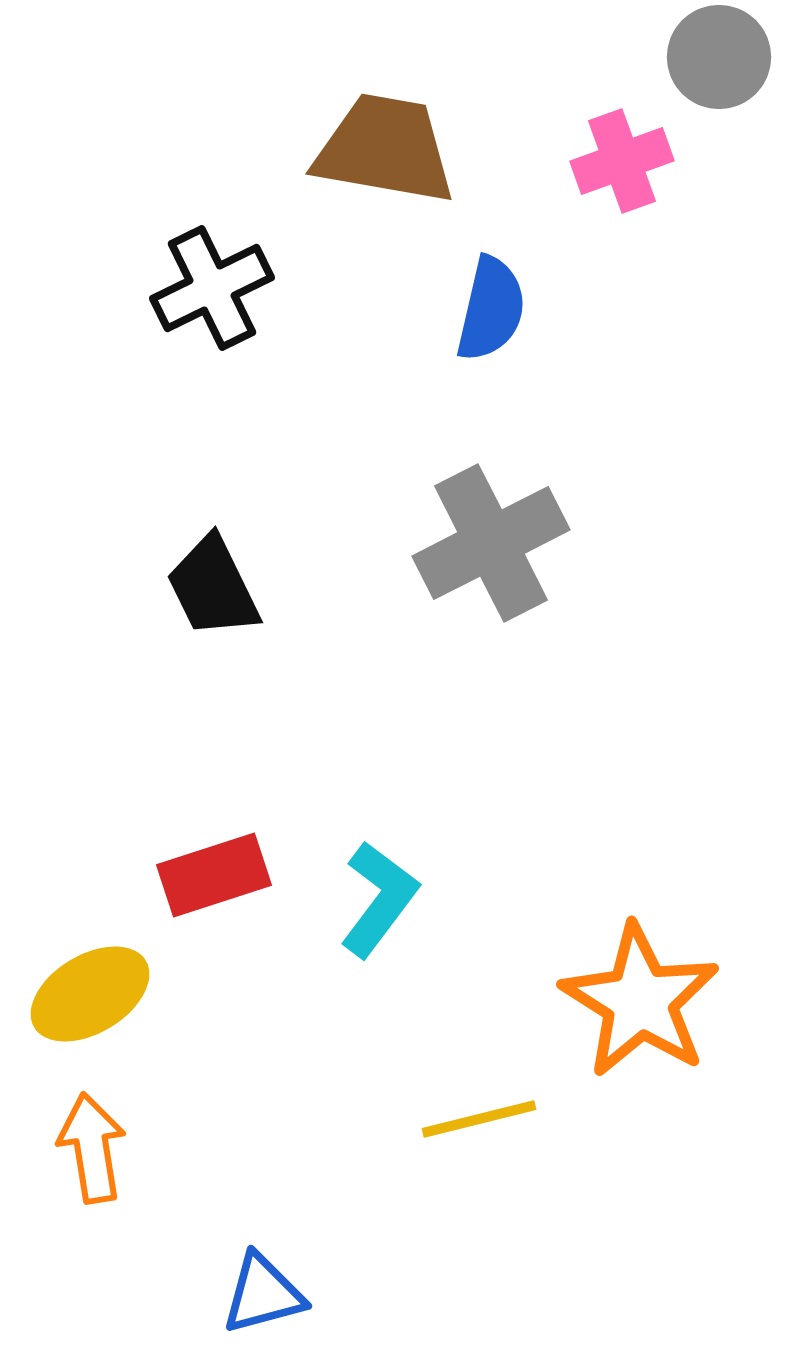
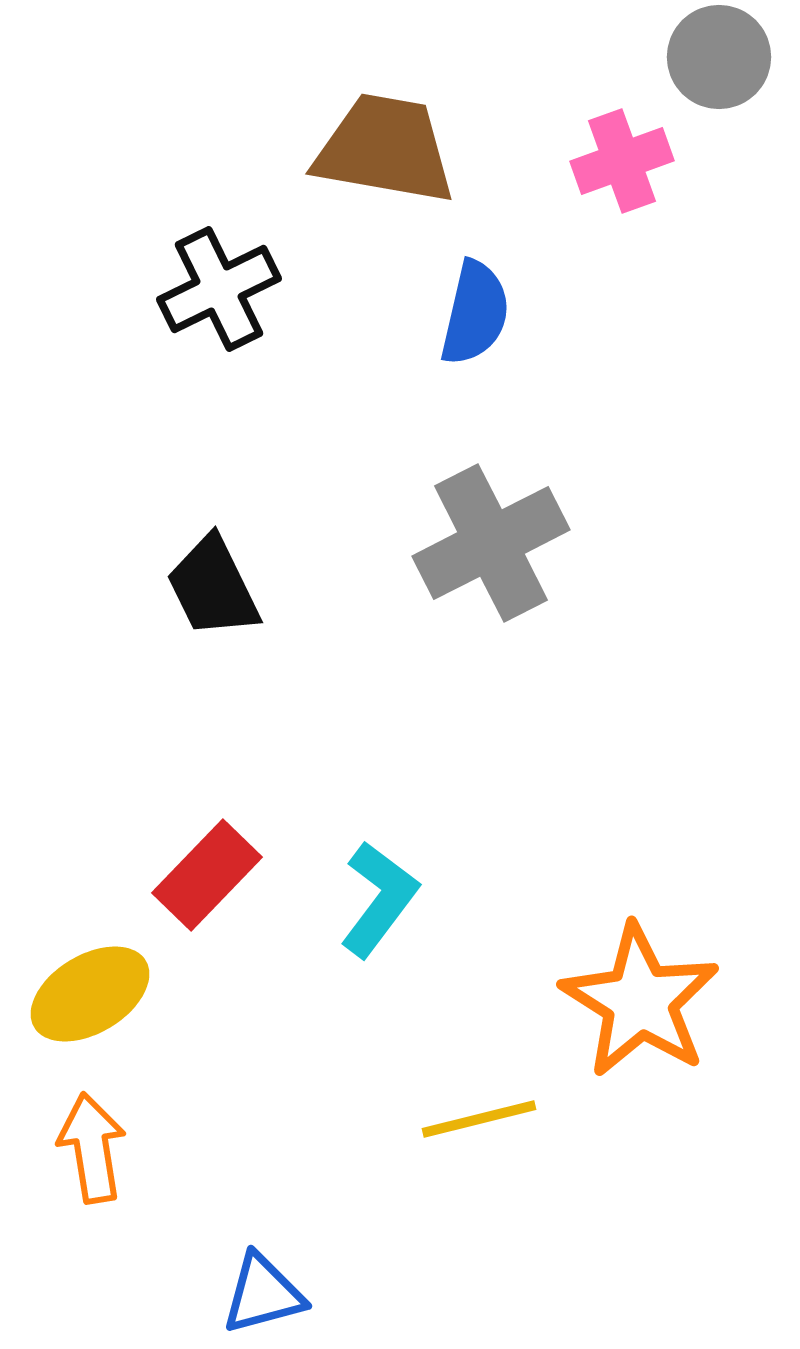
black cross: moved 7 px right, 1 px down
blue semicircle: moved 16 px left, 4 px down
red rectangle: moved 7 px left; rotated 28 degrees counterclockwise
